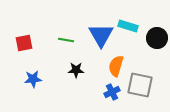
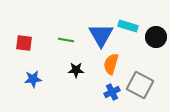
black circle: moved 1 px left, 1 px up
red square: rotated 18 degrees clockwise
orange semicircle: moved 5 px left, 2 px up
gray square: rotated 16 degrees clockwise
